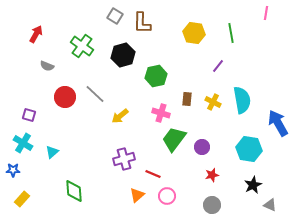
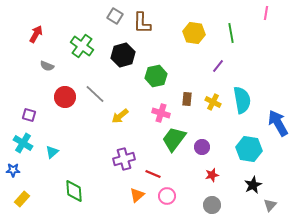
gray triangle: rotated 48 degrees clockwise
